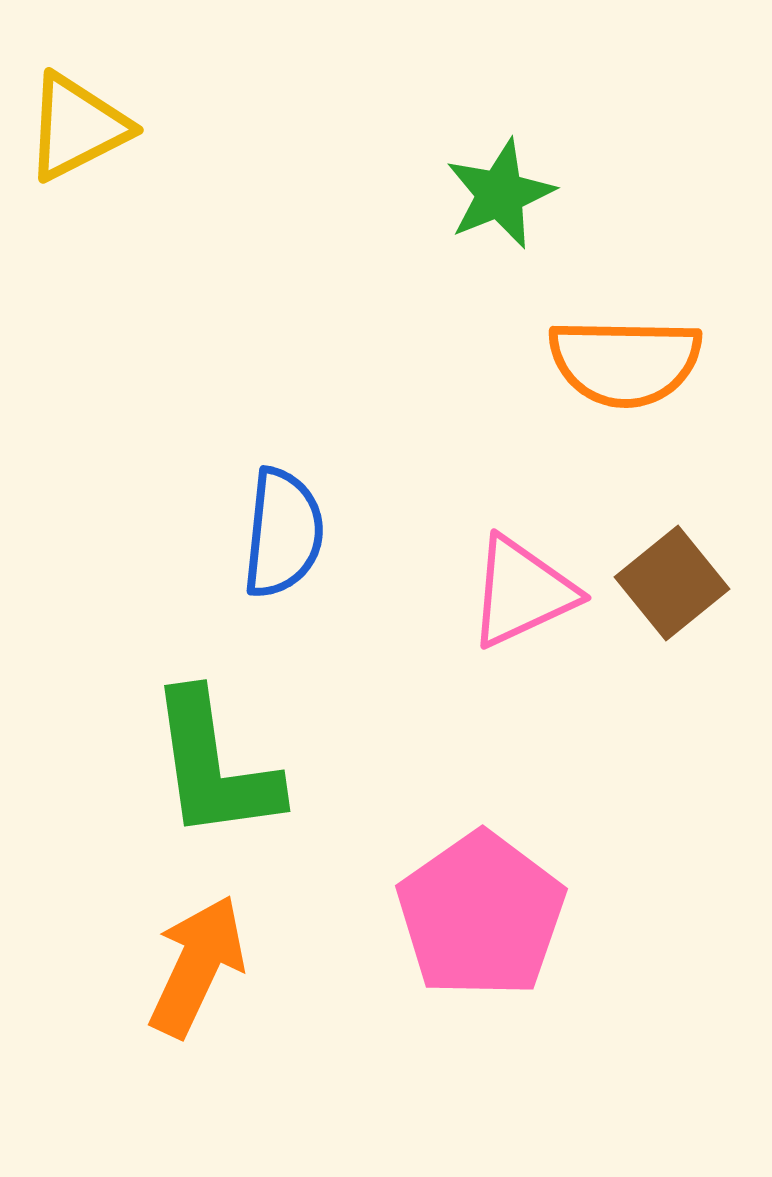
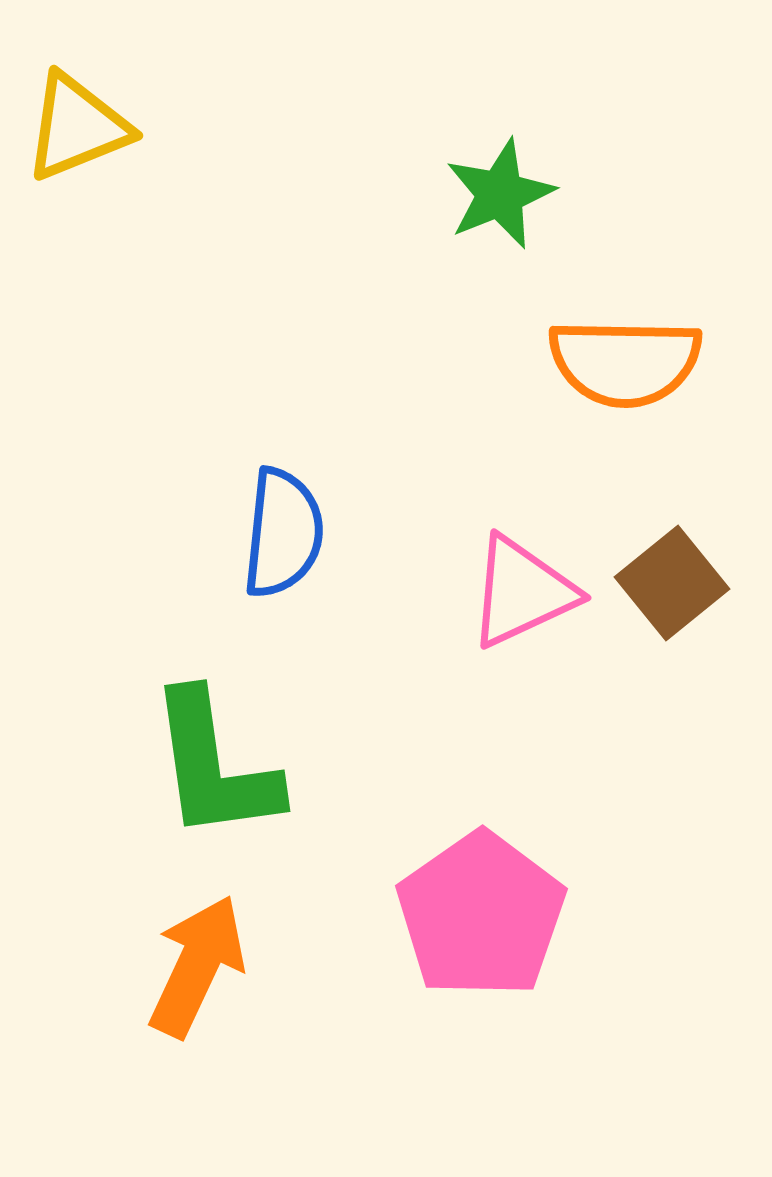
yellow triangle: rotated 5 degrees clockwise
